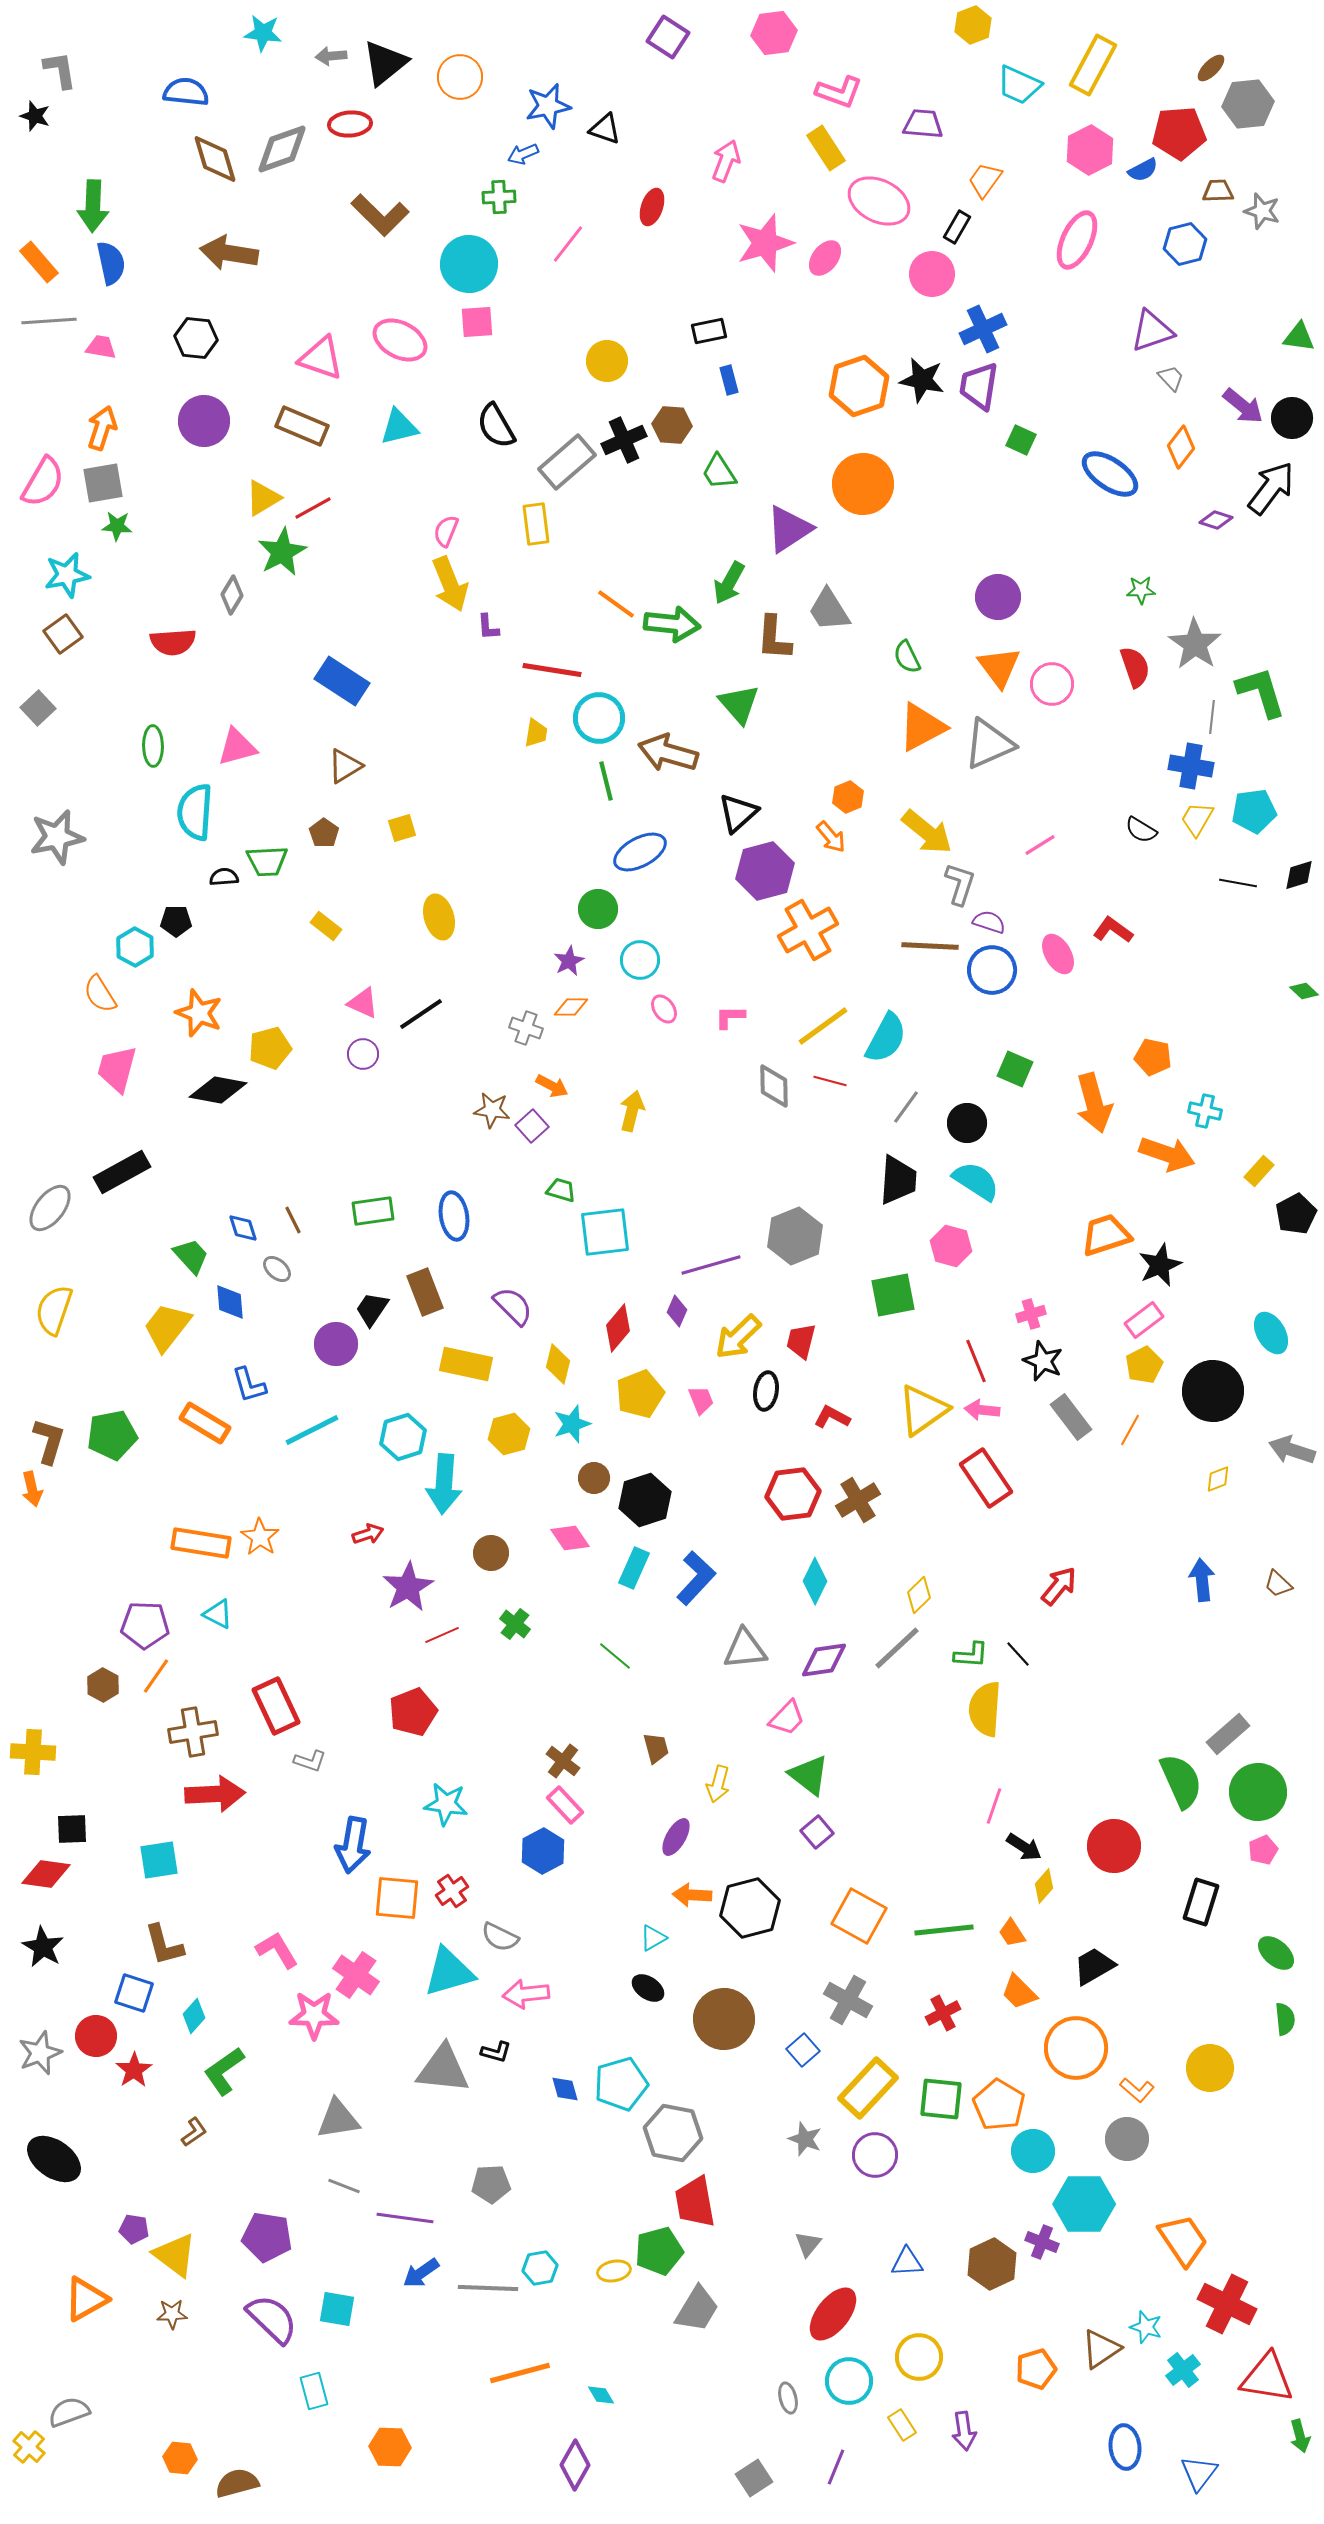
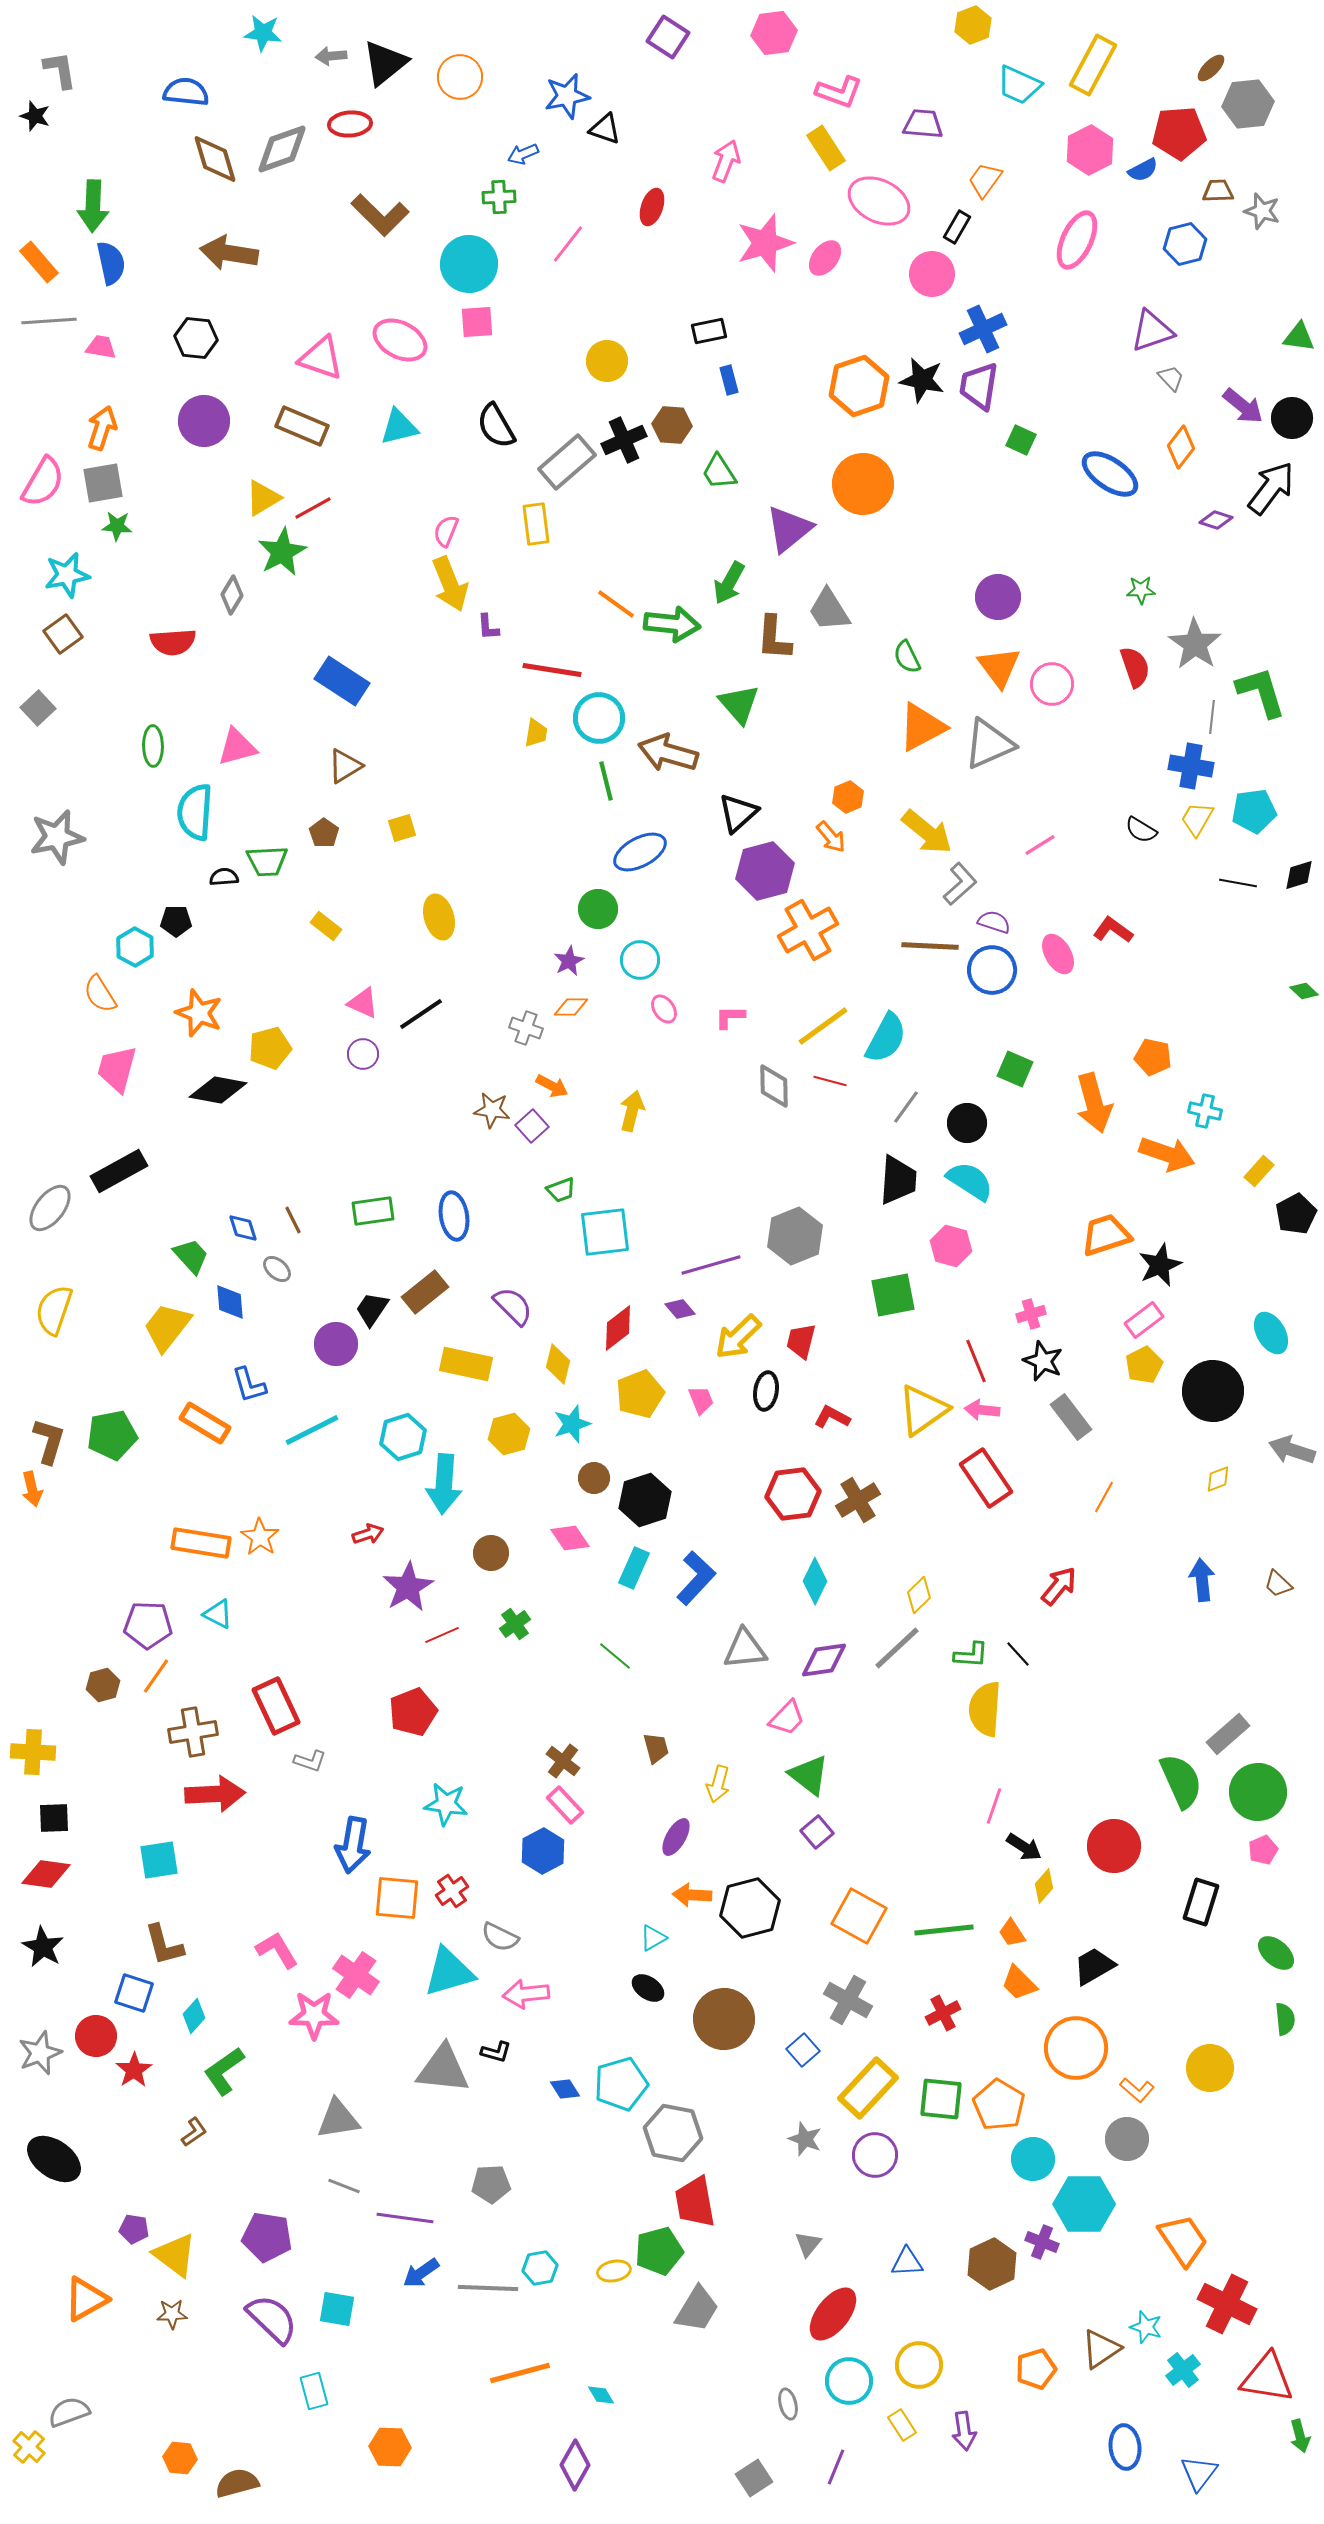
blue star at (548, 106): moved 19 px right, 10 px up
purple triangle at (789, 529): rotated 6 degrees counterclockwise
gray L-shape at (960, 884): rotated 30 degrees clockwise
purple semicircle at (989, 922): moved 5 px right
black rectangle at (122, 1172): moved 3 px left, 1 px up
cyan semicircle at (976, 1181): moved 6 px left
green trapezoid at (561, 1190): rotated 144 degrees clockwise
brown rectangle at (425, 1292): rotated 72 degrees clockwise
purple diamond at (677, 1311): moved 3 px right, 2 px up; rotated 64 degrees counterclockwise
red diamond at (618, 1328): rotated 12 degrees clockwise
orange line at (1130, 1430): moved 26 px left, 67 px down
green cross at (515, 1624): rotated 16 degrees clockwise
purple pentagon at (145, 1625): moved 3 px right
brown hexagon at (103, 1685): rotated 16 degrees clockwise
black square at (72, 1829): moved 18 px left, 11 px up
orange trapezoid at (1019, 1992): moved 9 px up
blue diamond at (565, 2089): rotated 16 degrees counterclockwise
cyan circle at (1033, 2151): moved 8 px down
yellow circle at (919, 2357): moved 8 px down
gray ellipse at (788, 2398): moved 6 px down
